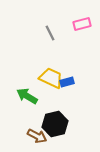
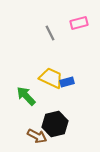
pink rectangle: moved 3 px left, 1 px up
green arrow: moved 1 px left; rotated 15 degrees clockwise
